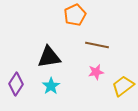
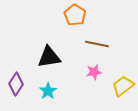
orange pentagon: rotated 15 degrees counterclockwise
brown line: moved 1 px up
pink star: moved 2 px left
cyan star: moved 3 px left, 5 px down
